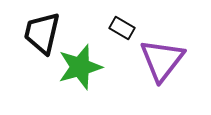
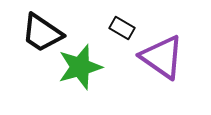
black trapezoid: rotated 69 degrees counterclockwise
purple triangle: moved 3 px up; rotated 33 degrees counterclockwise
